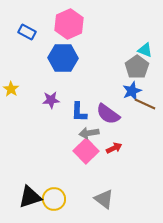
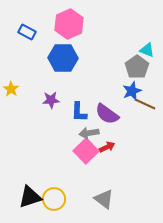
cyan triangle: moved 2 px right
purple semicircle: moved 1 px left
red arrow: moved 7 px left, 1 px up
